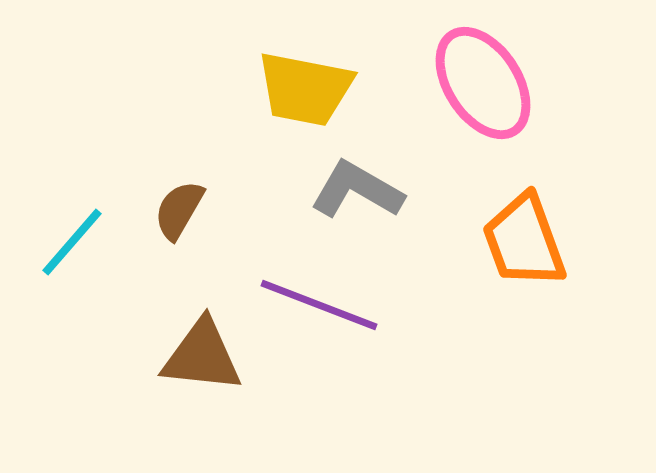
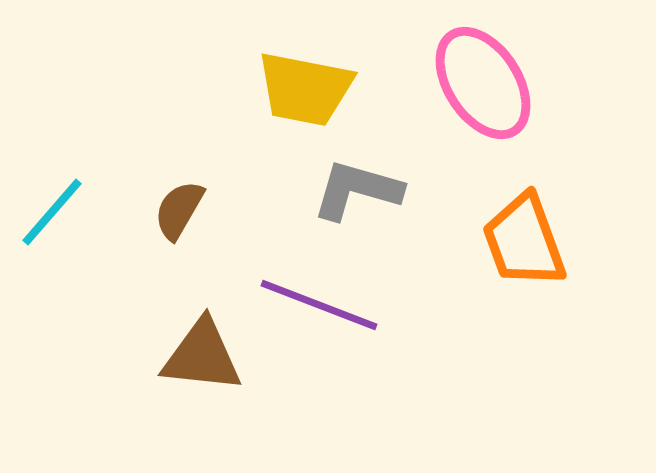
gray L-shape: rotated 14 degrees counterclockwise
cyan line: moved 20 px left, 30 px up
